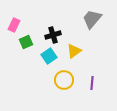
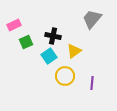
pink rectangle: rotated 40 degrees clockwise
black cross: moved 1 px down; rotated 28 degrees clockwise
yellow circle: moved 1 px right, 4 px up
